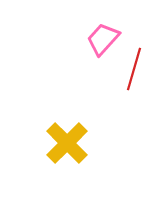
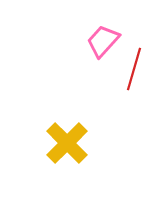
pink trapezoid: moved 2 px down
